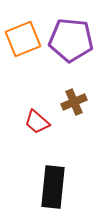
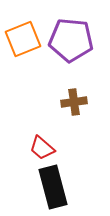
brown cross: rotated 15 degrees clockwise
red trapezoid: moved 5 px right, 26 px down
black rectangle: rotated 21 degrees counterclockwise
